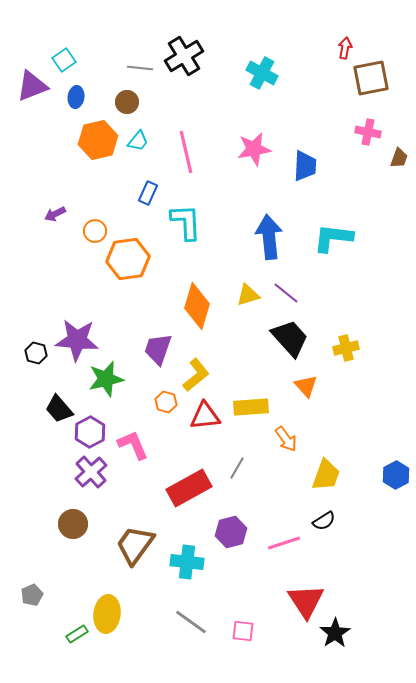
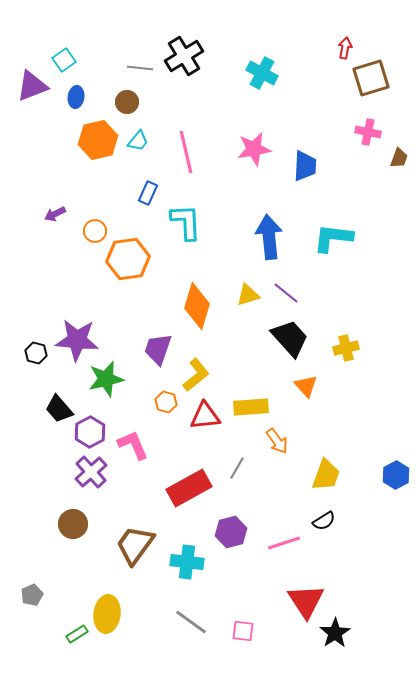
brown square at (371, 78): rotated 6 degrees counterclockwise
orange arrow at (286, 439): moved 9 px left, 2 px down
